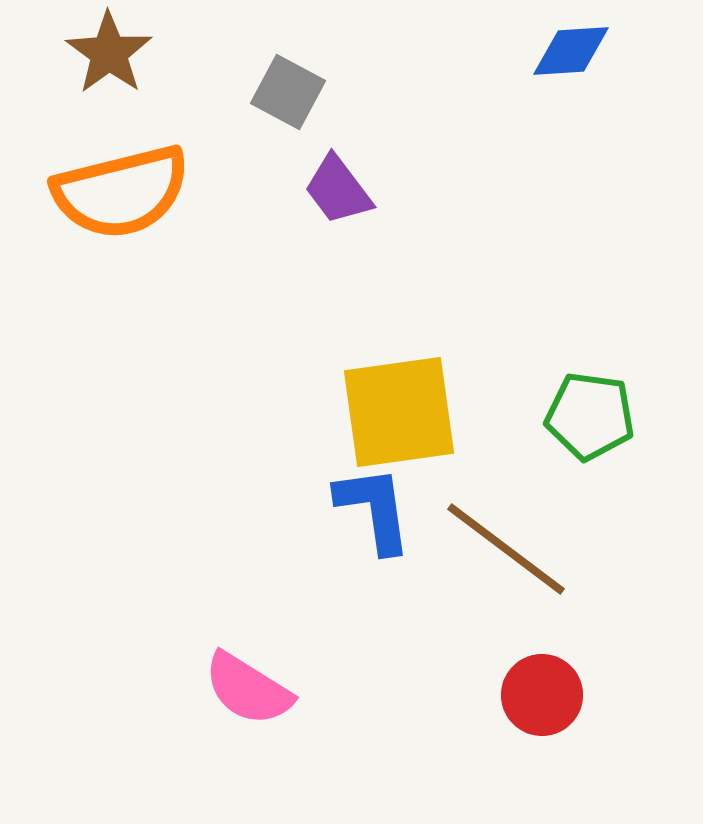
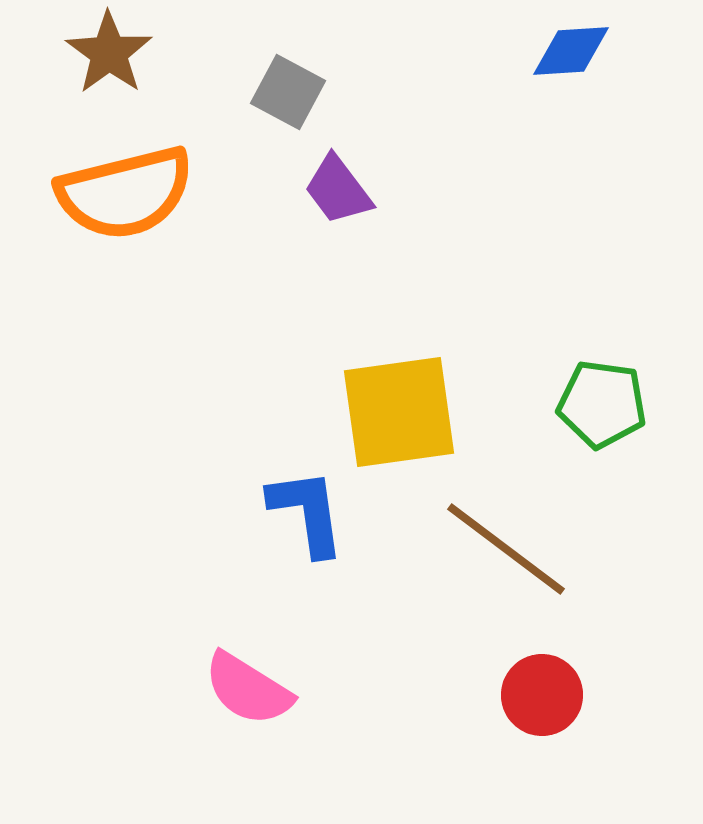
orange semicircle: moved 4 px right, 1 px down
green pentagon: moved 12 px right, 12 px up
blue L-shape: moved 67 px left, 3 px down
